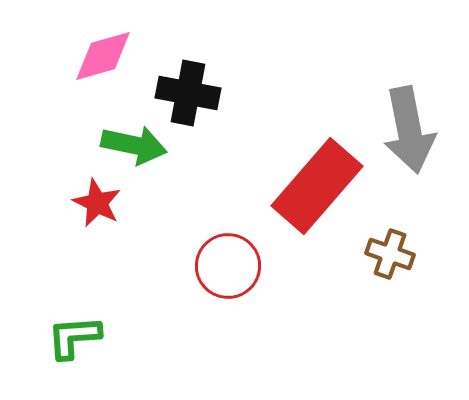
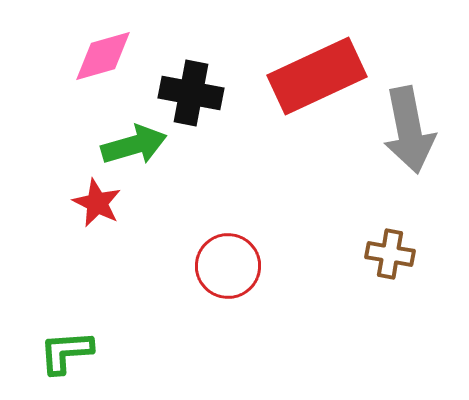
black cross: moved 3 px right
green arrow: rotated 28 degrees counterclockwise
red rectangle: moved 110 px up; rotated 24 degrees clockwise
brown cross: rotated 9 degrees counterclockwise
green L-shape: moved 8 px left, 15 px down
